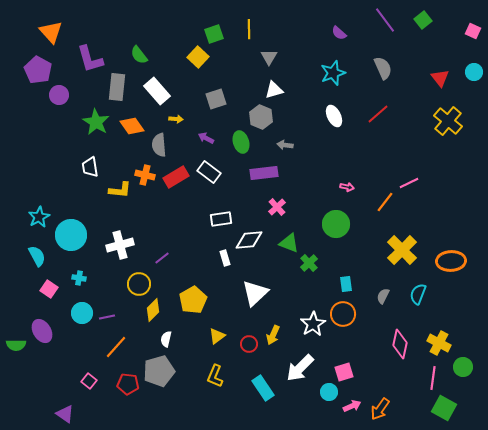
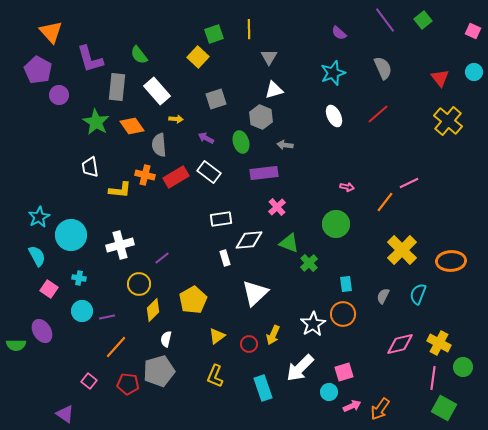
cyan circle at (82, 313): moved 2 px up
pink diamond at (400, 344): rotated 64 degrees clockwise
cyan rectangle at (263, 388): rotated 15 degrees clockwise
